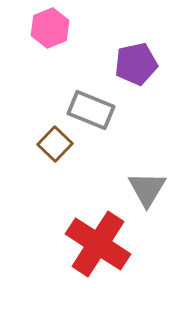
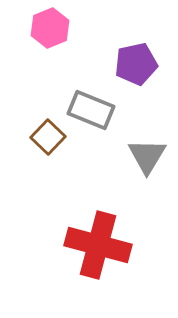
brown square: moved 7 px left, 7 px up
gray triangle: moved 33 px up
red cross: moved 1 px down; rotated 18 degrees counterclockwise
